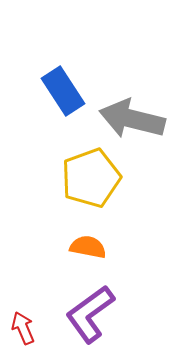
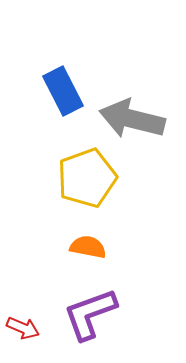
blue rectangle: rotated 6 degrees clockwise
yellow pentagon: moved 4 px left
purple L-shape: rotated 16 degrees clockwise
red arrow: rotated 136 degrees clockwise
